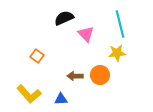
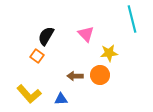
black semicircle: moved 18 px left, 18 px down; rotated 36 degrees counterclockwise
cyan line: moved 12 px right, 5 px up
yellow star: moved 8 px left
